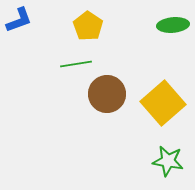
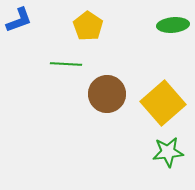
green line: moved 10 px left; rotated 12 degrees clockwise
green star: moved 9 px up; rotated 16 degrees counterclockwise
